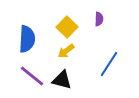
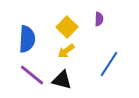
purple line: moved 1 px up
